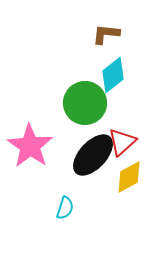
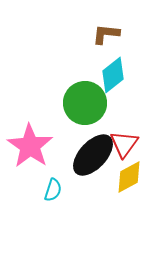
red triangle: moved 2 px right, 2 px down; rotated 12 degrees counterclockwise
cyan semicircle: moved 12 px left, 18 px up
